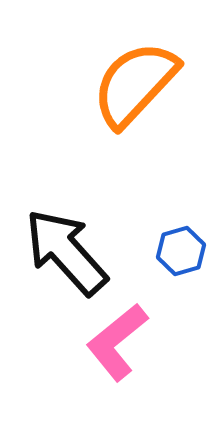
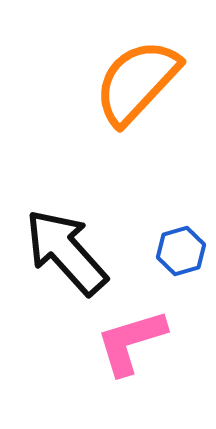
orange semicircle: moved 2 px right, 2 px up
pink L-shape: moved 14 px right; rotated 22 degrees clockwise
